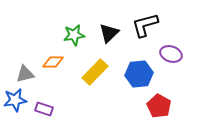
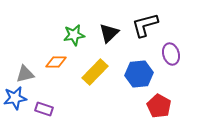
purple ellipse: rotated 55 degrees clockwise
orange diamond: moved 3 px right
blue star: moved 2 px up
